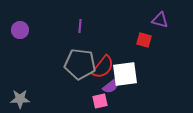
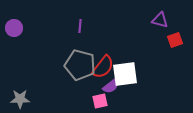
purple circle: moved 6 px left, 2 px up
red square: moved 31 px right; rotated 35 degrees counterclockwise
gray pentagon: moved 1 px down; rotated 8 degrees clockwise
